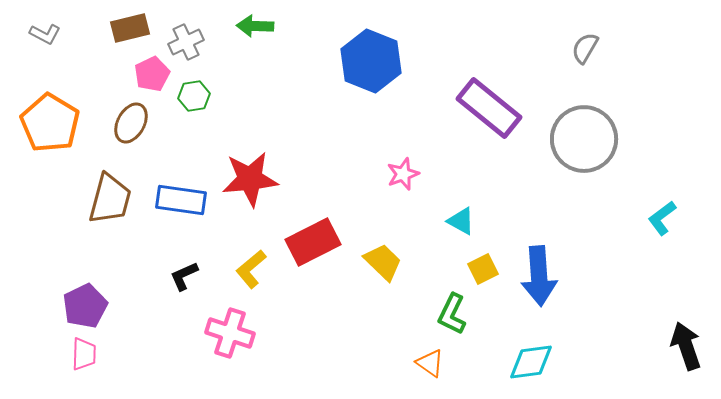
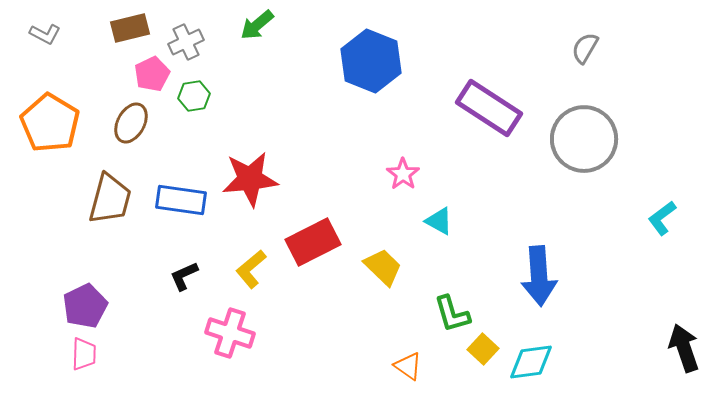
green arrow: moved 2 px right, 1 px up; rotated 42 degrees counterclockwise
purple rectangle: rotated 6 degrees counterclockwise
pink star: rotated 16 degrees counterclockwise
cyan triangle: moved 22 px left
yellow trapezoid: moved 5 px down
yellow square: moved 80 px down; rotated 20 degrees counterclockwise
green L-shape: rotated 42 degrees counterclockwise
black arrow: moved 2 px left, 2 px down
orange triangle: moved 22 px left, 3 px down
